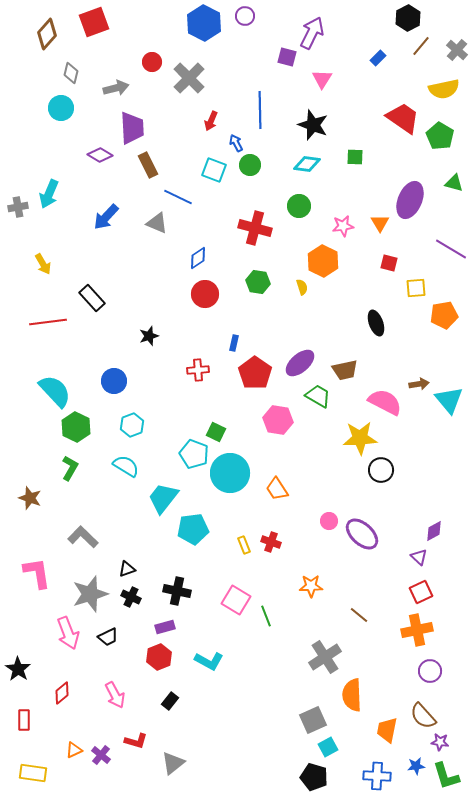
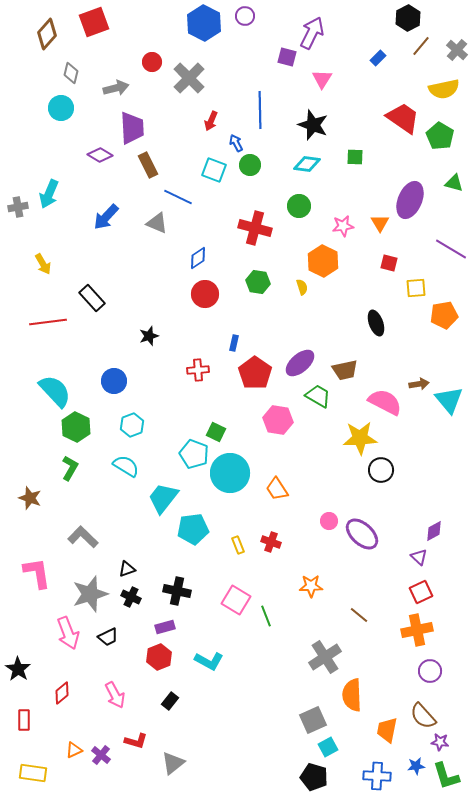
yellow rectangle at (244, 545): moved 6 px left
